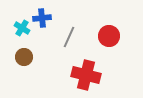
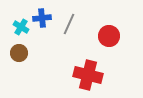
cyan cross: moved 1 px left, 1 px up
gray line: moved 13 px up
brown circle: moved 5 px left, 4 px up
red cross: moved 2 px right
